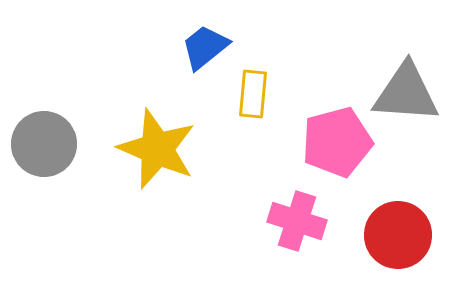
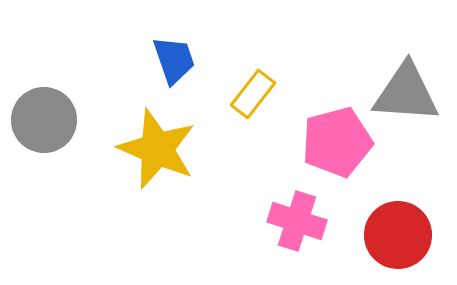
blue trapezoid: moved 31 px left, 13 px down; rotated 110 degrees clockwise
yellow rectangle: rotated 33 degrees clockwise
gray circle: moved 24 px up
